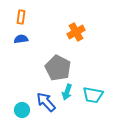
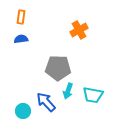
orange cross: moved 3 px right, 2 px up
gray pentagon: rotated 25 degrees counterclockwise
cyan arrow: moved 1 px right, 1 px up
cyan circle: moved 1 px right, 1 px down
